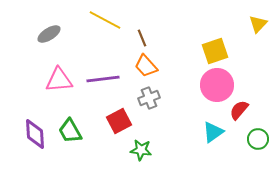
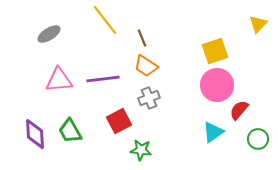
yellow line: rotated 24 degrees clockwise
orange trapezoid: rotated 15 degrees counterclockwise
